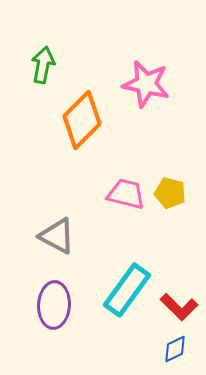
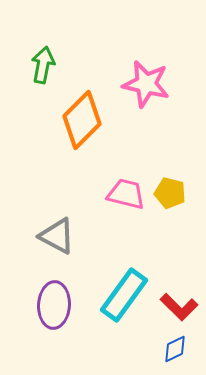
cyan rectangle: moved 3 px left, 5 px down
